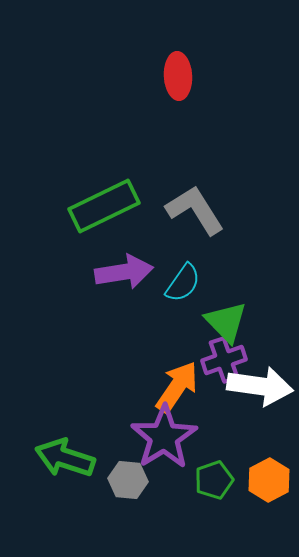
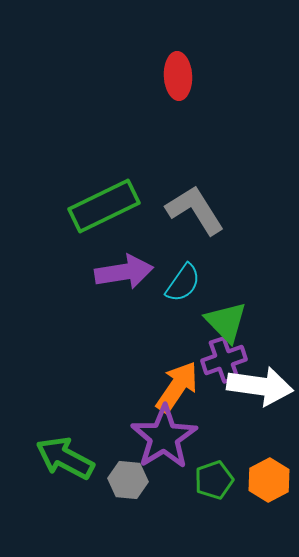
green arrow: rotated 10 degrees clockwise
